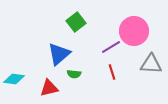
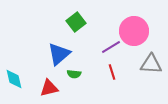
cyan diamond: rotated 70 degrees clockwise
